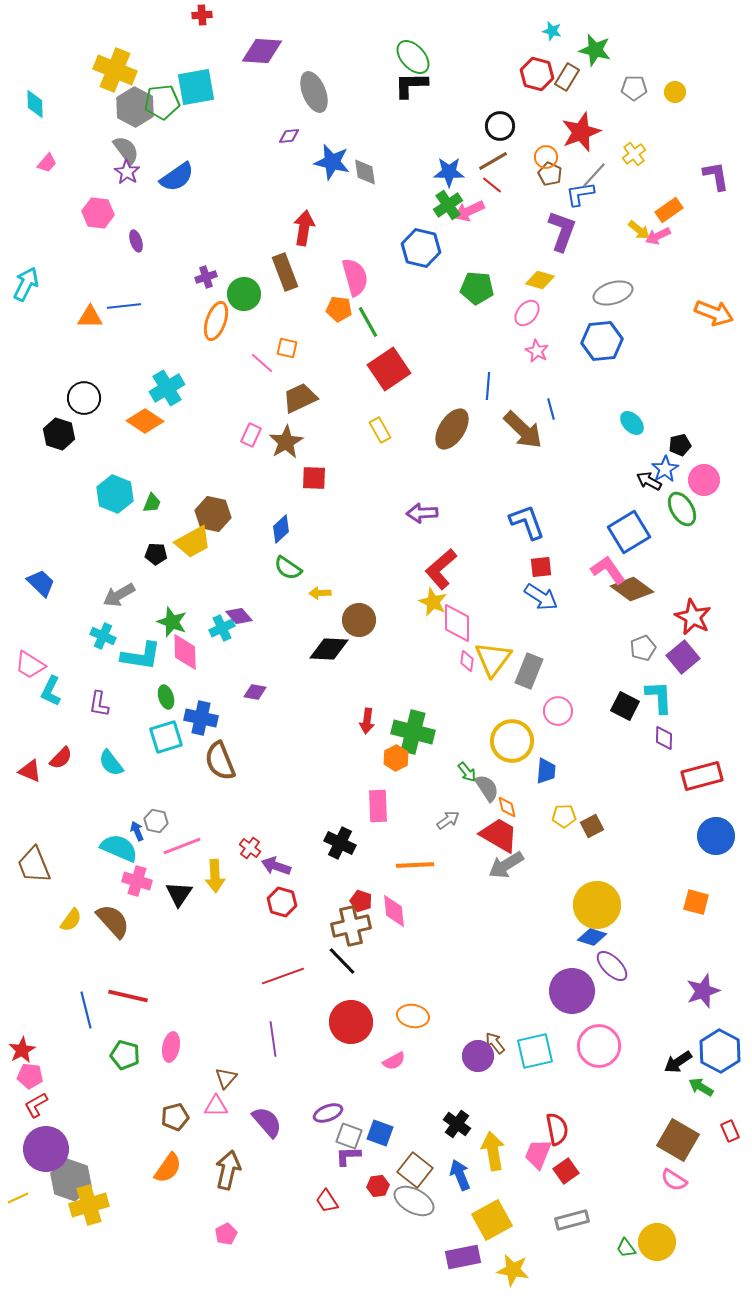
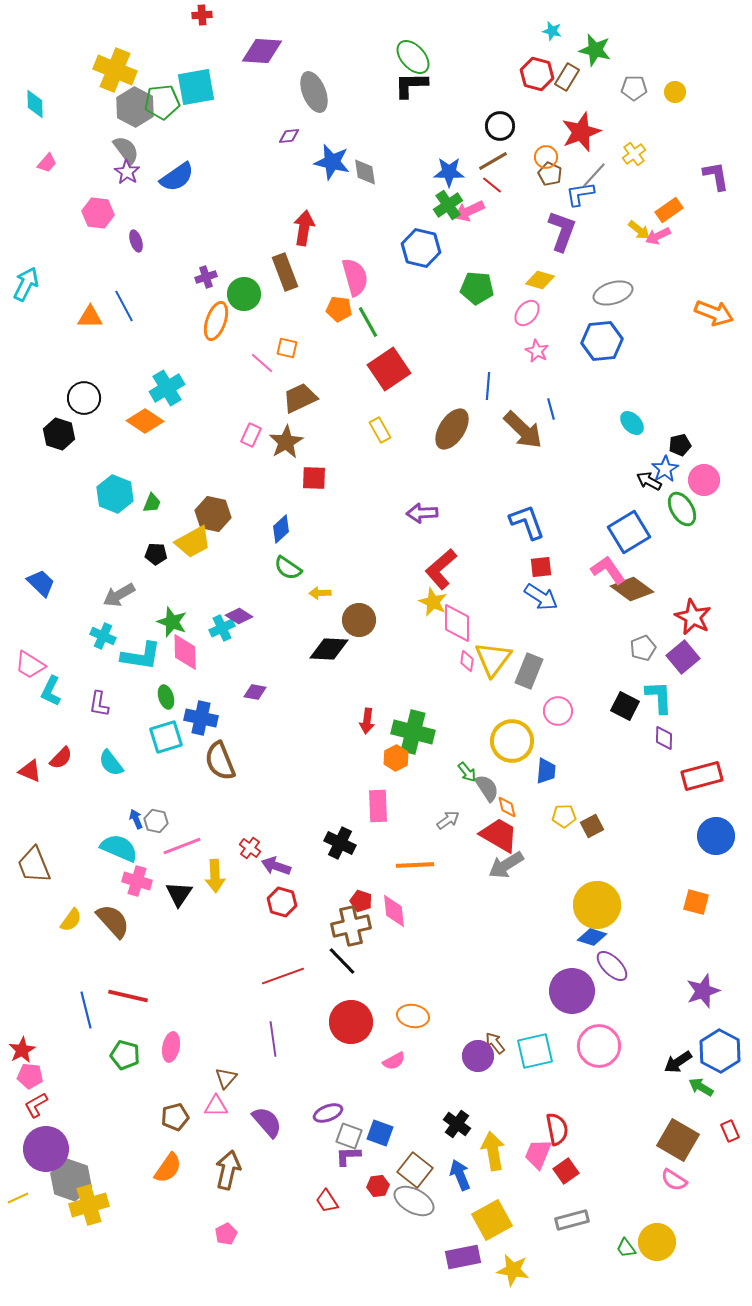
blue line at (124, 306): rotated 68 degrees clockwise
purple diamond at (239, 616): rotated 16 degrees counterclockwise
blue arrow at (137, 831): moved 1 px left, 12 px up
